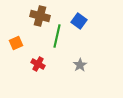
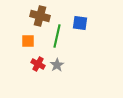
blue square: moved 1 px right, 2 px down; rotated 28 degrees counterclockwise
orange square: moved 12 px right, 2 px up; rotated 24 degrees clockwise
gray star: moved 23 px left
